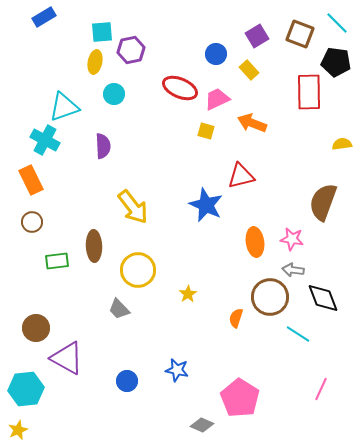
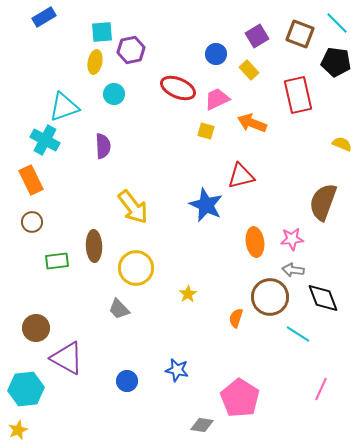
red ellipse at (180, 88): moved 2 px left
red rectangle at (309, 92): moved 11 px left, 3 px down; rotated 12 degrees counterclockwise
yellow semicircle at (342, 144): rotated 30 degrees clockwise
pink star at (292, 239): rotated 15 degrees counterclockwise
yellow circle at (138, 270): moved 2 px left, 2 px up
gray diamond at (202, 425): rotated 15 degrees counterclockwise
